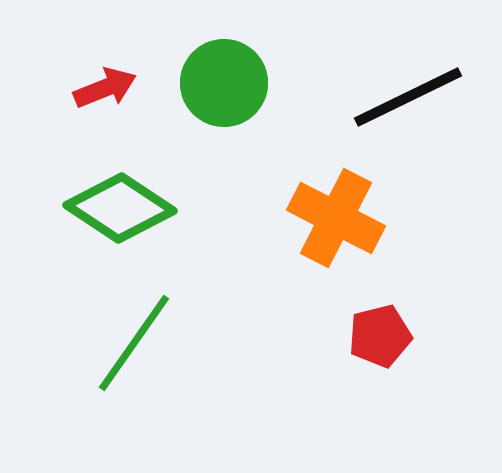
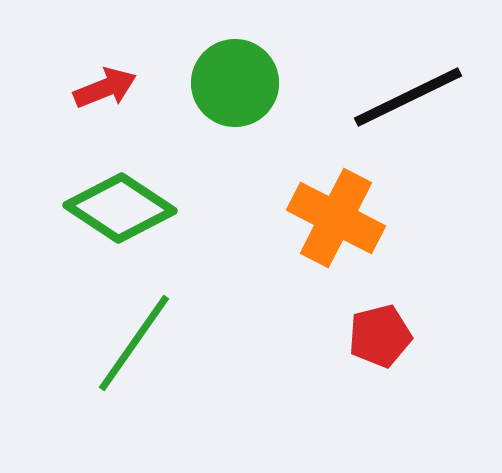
green circle: moved 11 px right
